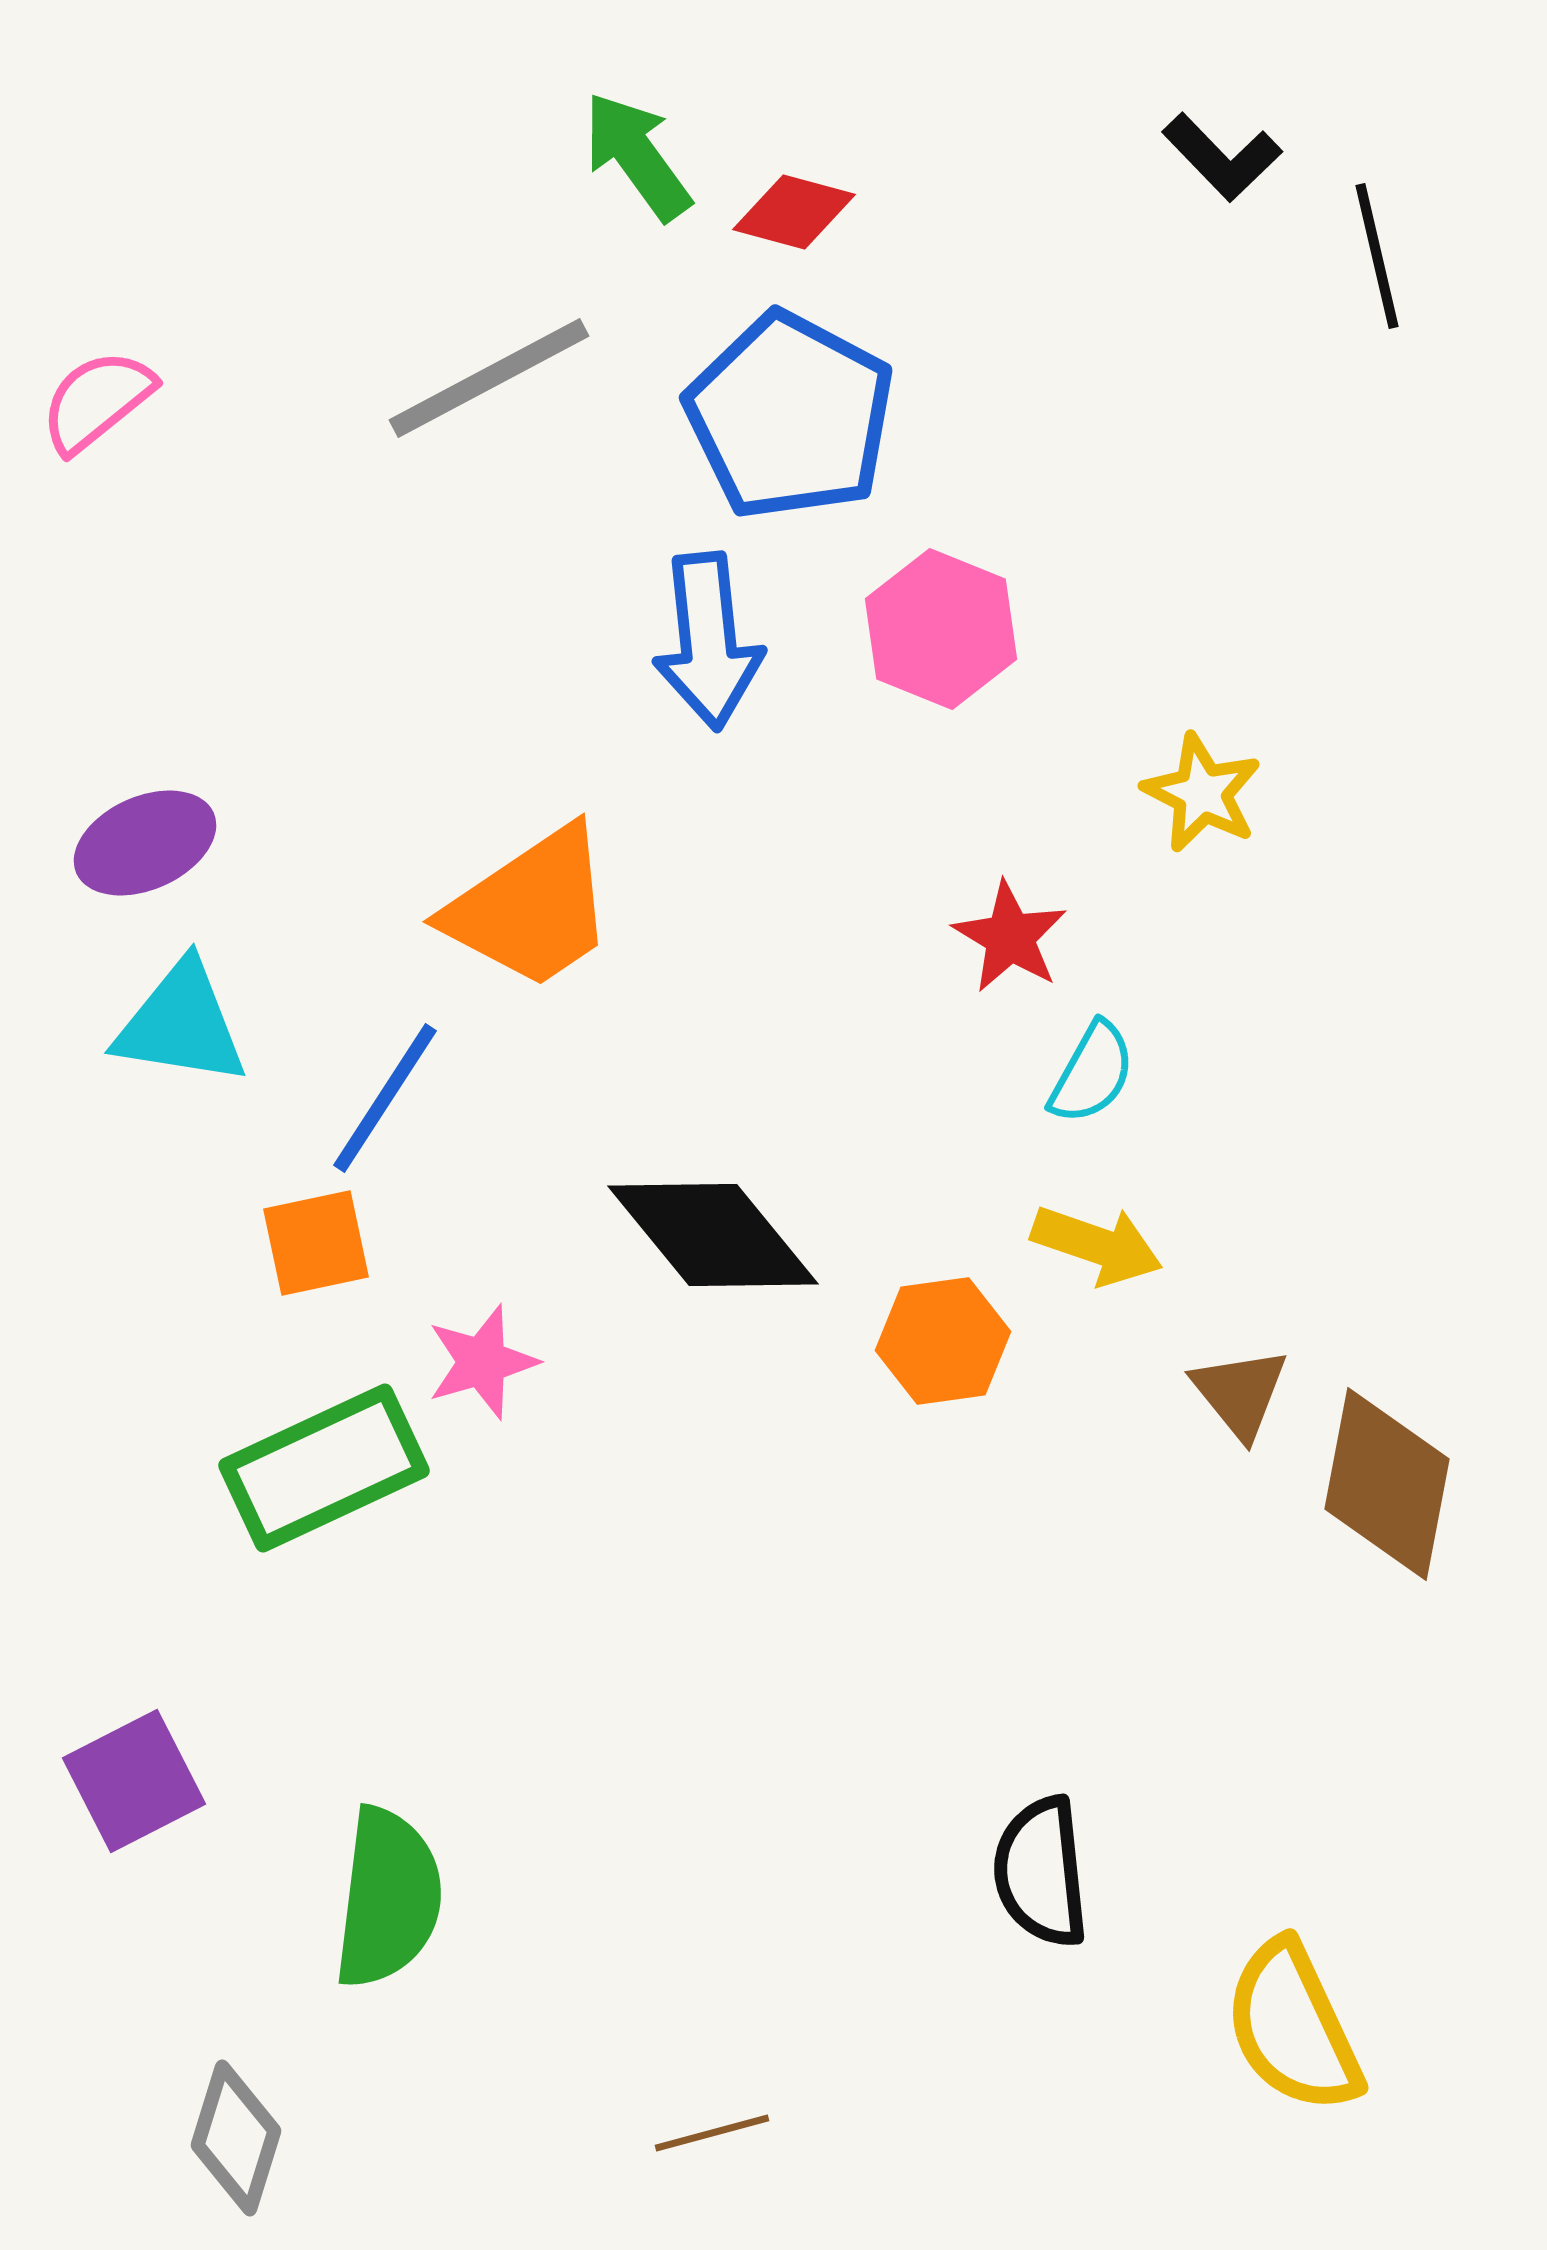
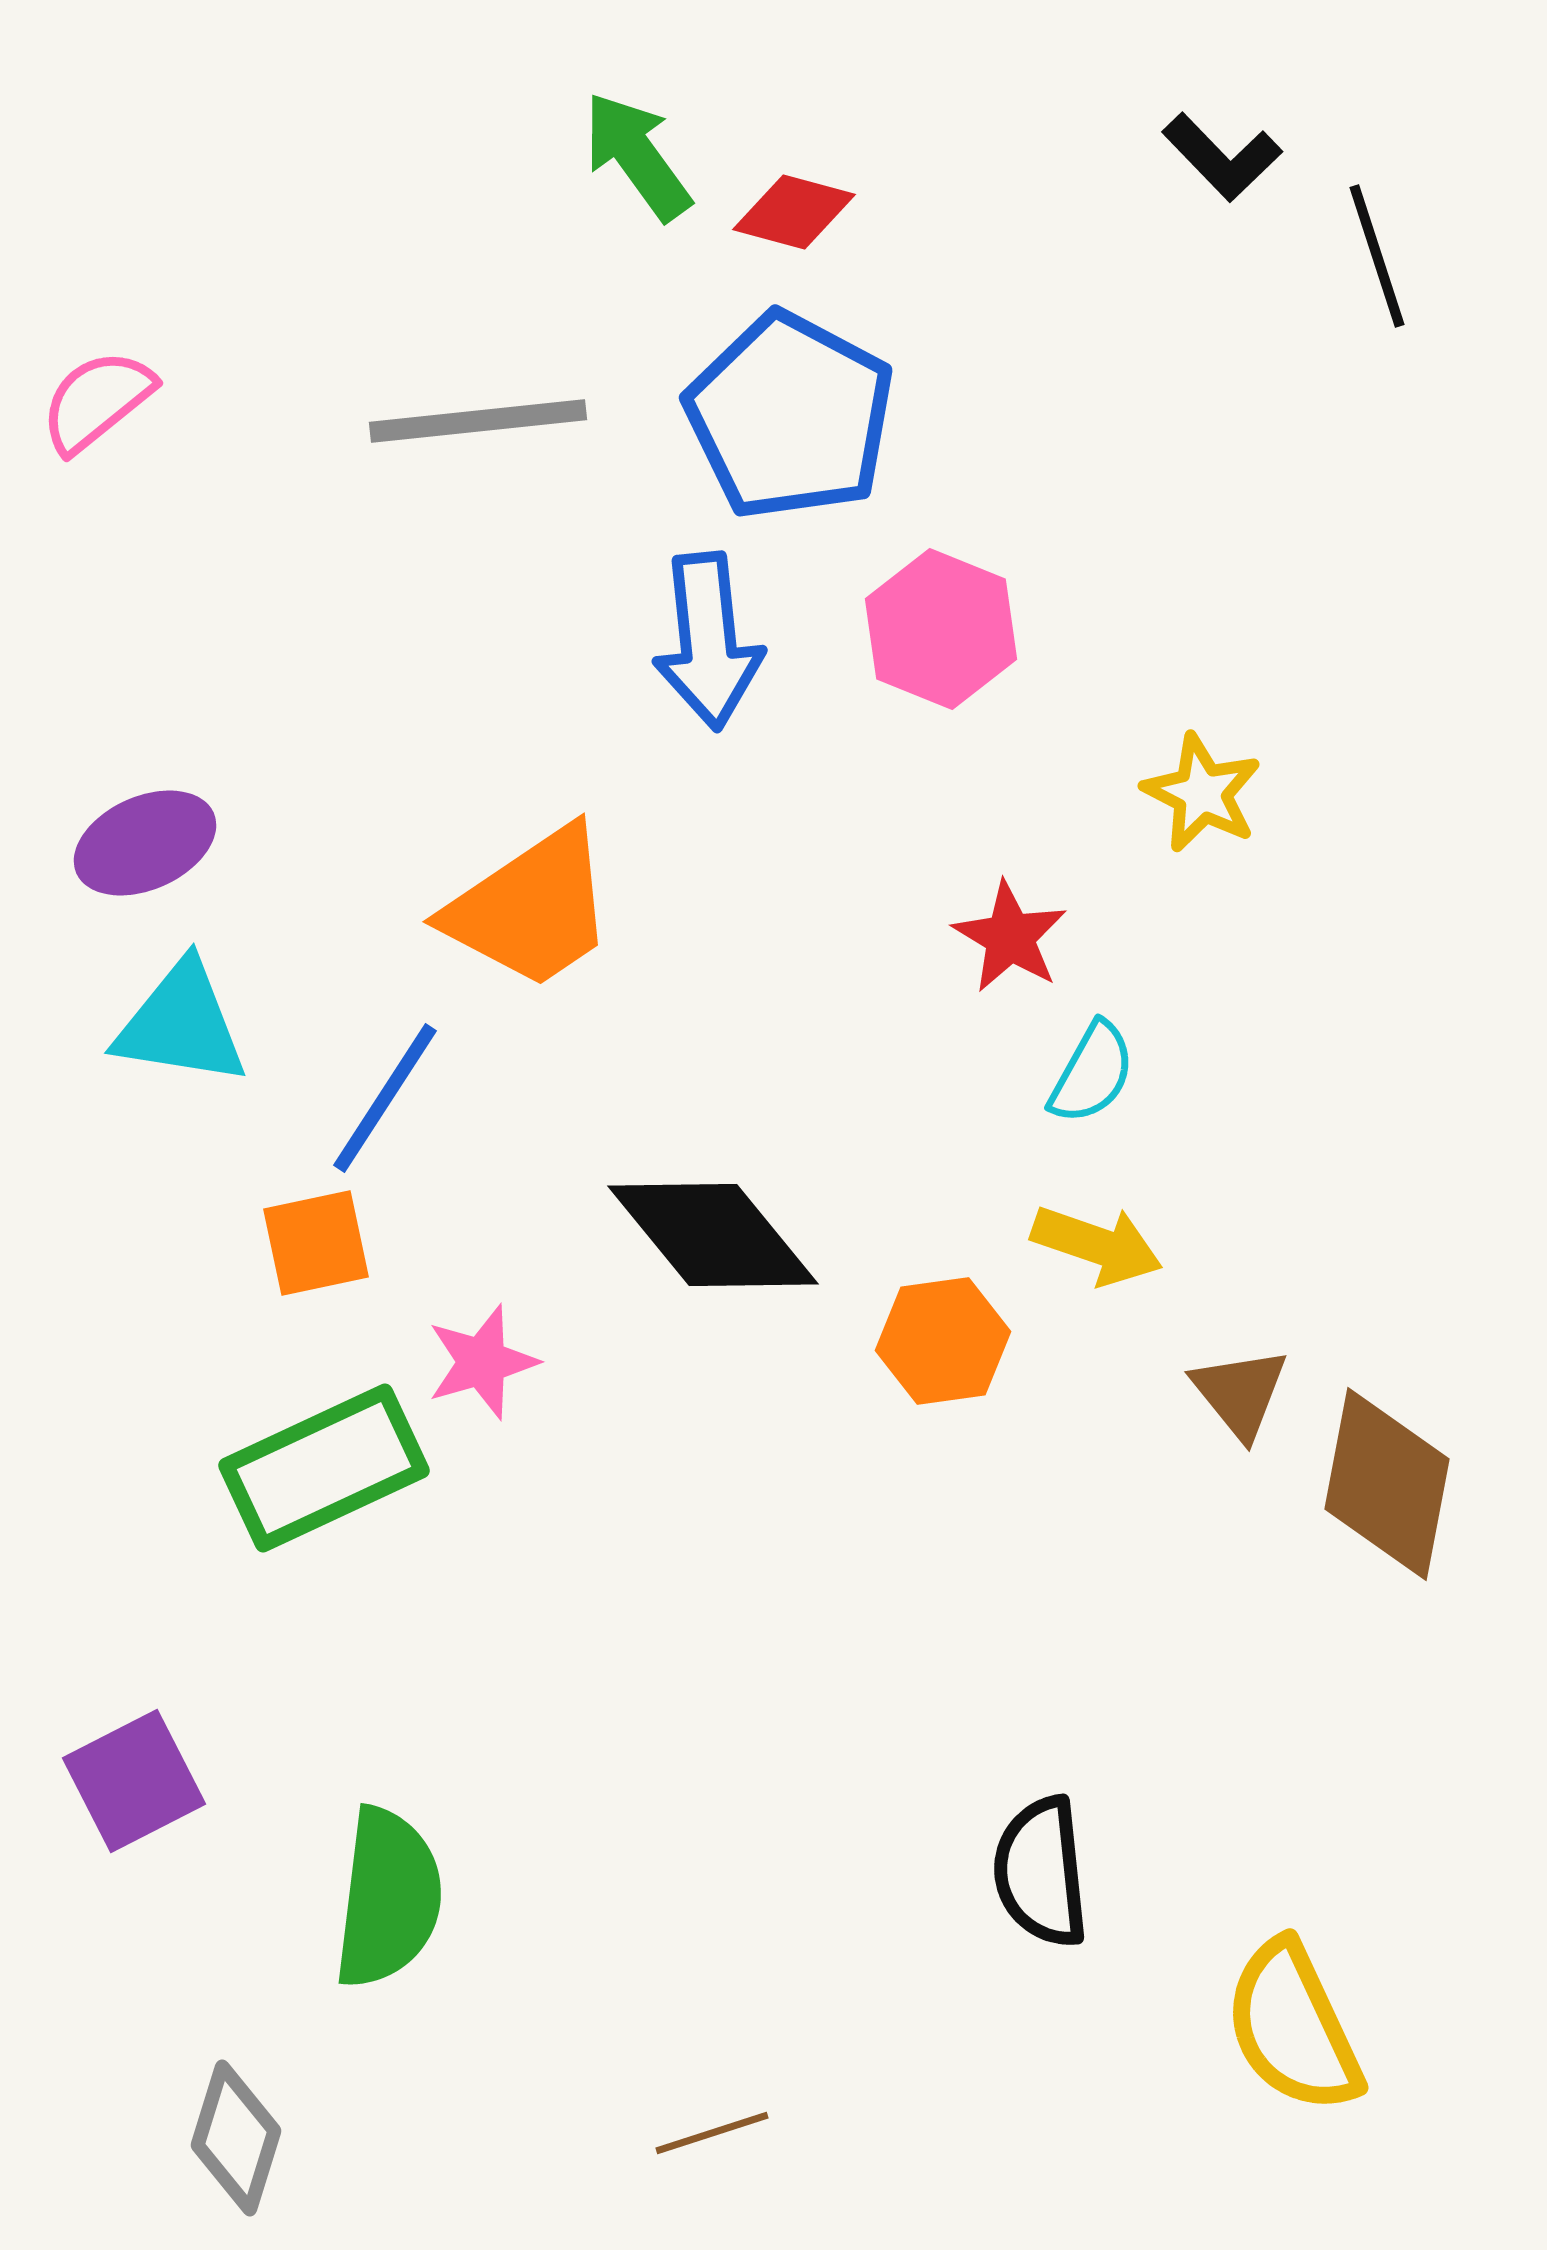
black line: rotated 5 degrees counterclockwise
gray line: moved 11 px left, 43 px down; rotated 22 degrees clockwise
brown line: rotated 3 degrees counterclockwise
